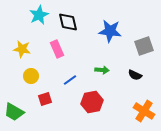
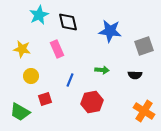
black semicircle: rotated 24 degrees counterclockwise
blue line: rotated 32 degrees counterclockwise
green trapezoid: moved 6 px right
